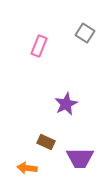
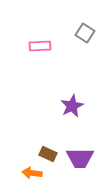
pink rectangle: moved 1 px right; rotated 65 degrees clockwise
purple star: moved 6 px right, 2 px down
brown rectangle: moved 2 px right, 12 px down
orange arrow: moved 5 px right, 5 px down
